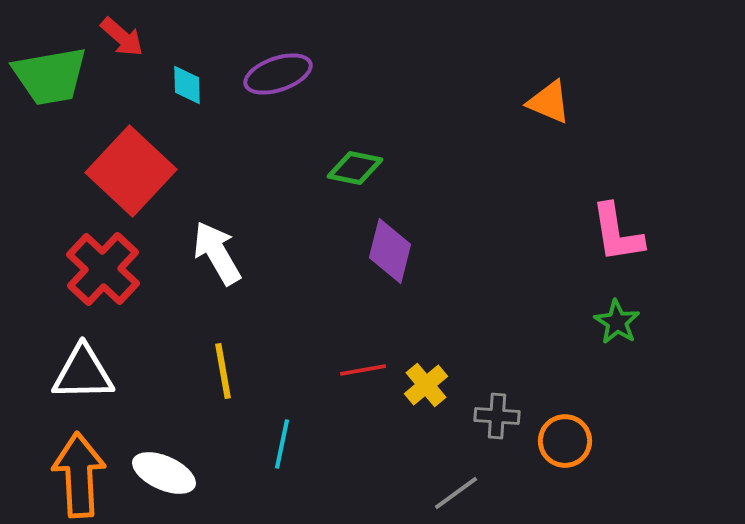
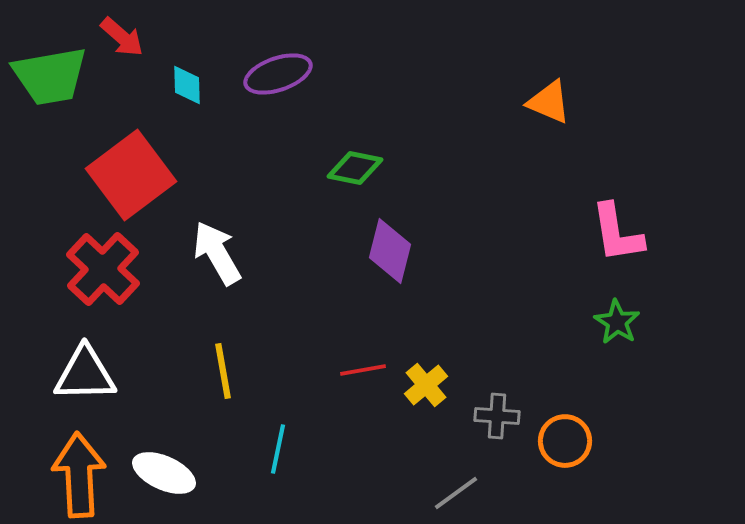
red square: moved 4 px down; rotated 10 degrees clockwise
white triangle: moved 2 px right, 1 px down
cyan line: moved 4 px left, 5 px down
